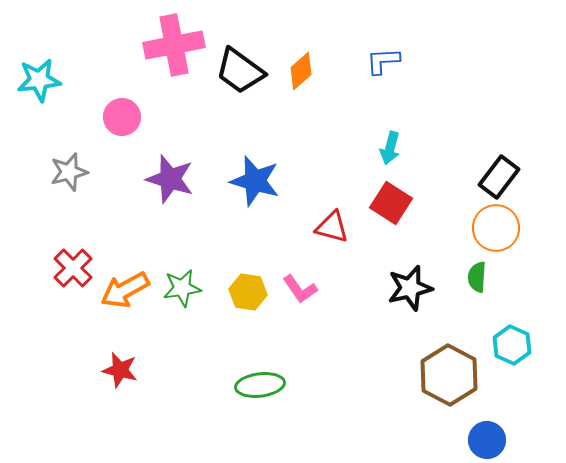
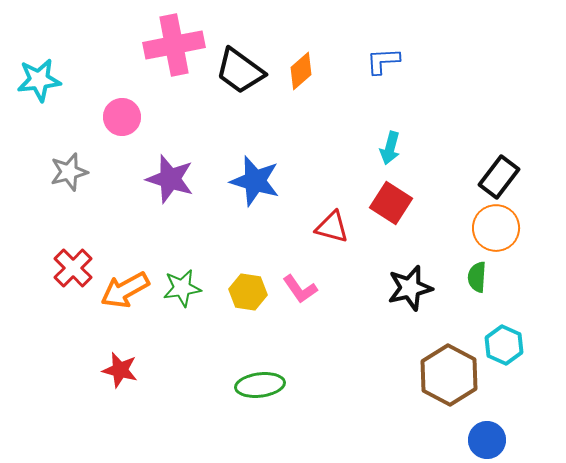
cyan hexagon: moved 8 px left
